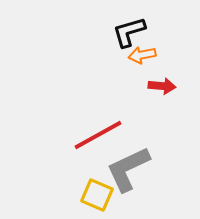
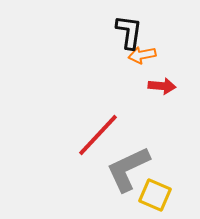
black L-shape: rotated 114 degrees clockwise
red line: rotated 18 degrees counterclockwise
yellow square: moved 58 px right
